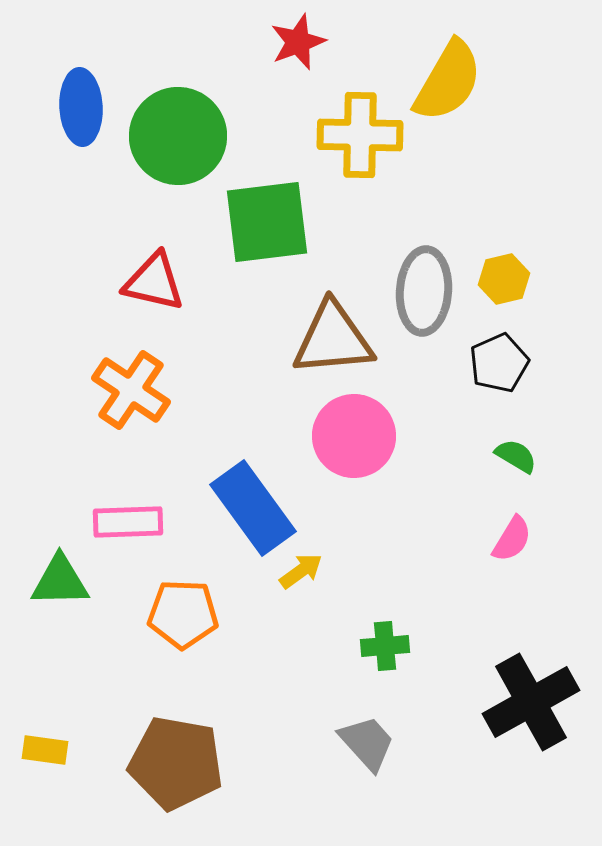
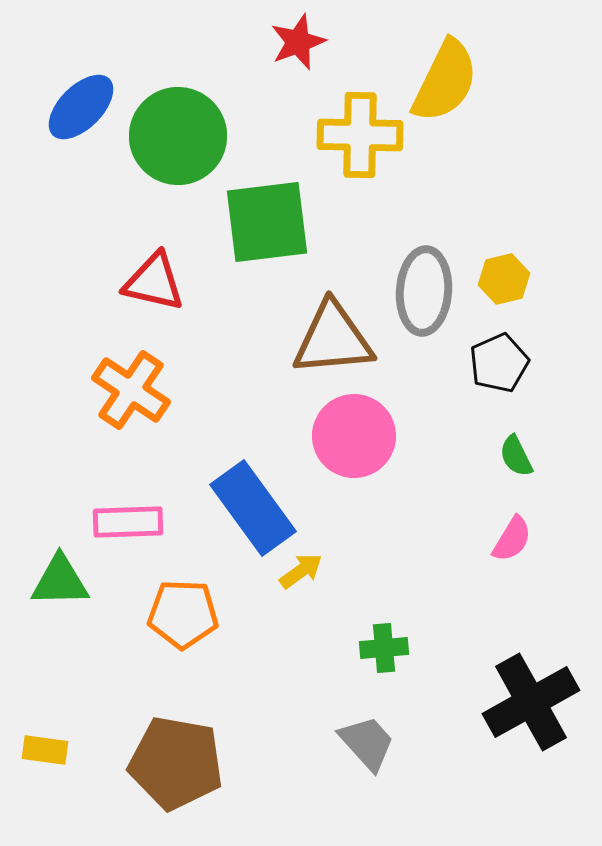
yellow semicircle: moved 3 px left; rotated 4 degrees counterclockwise
blue ellipse: rotated 48 degrees clockwise
green semicircle: rotated 147 degrees counterclockwise
green cross: moved 1 px left, 2 px down
